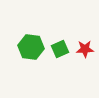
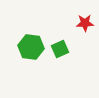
red star: moved 26 px up
